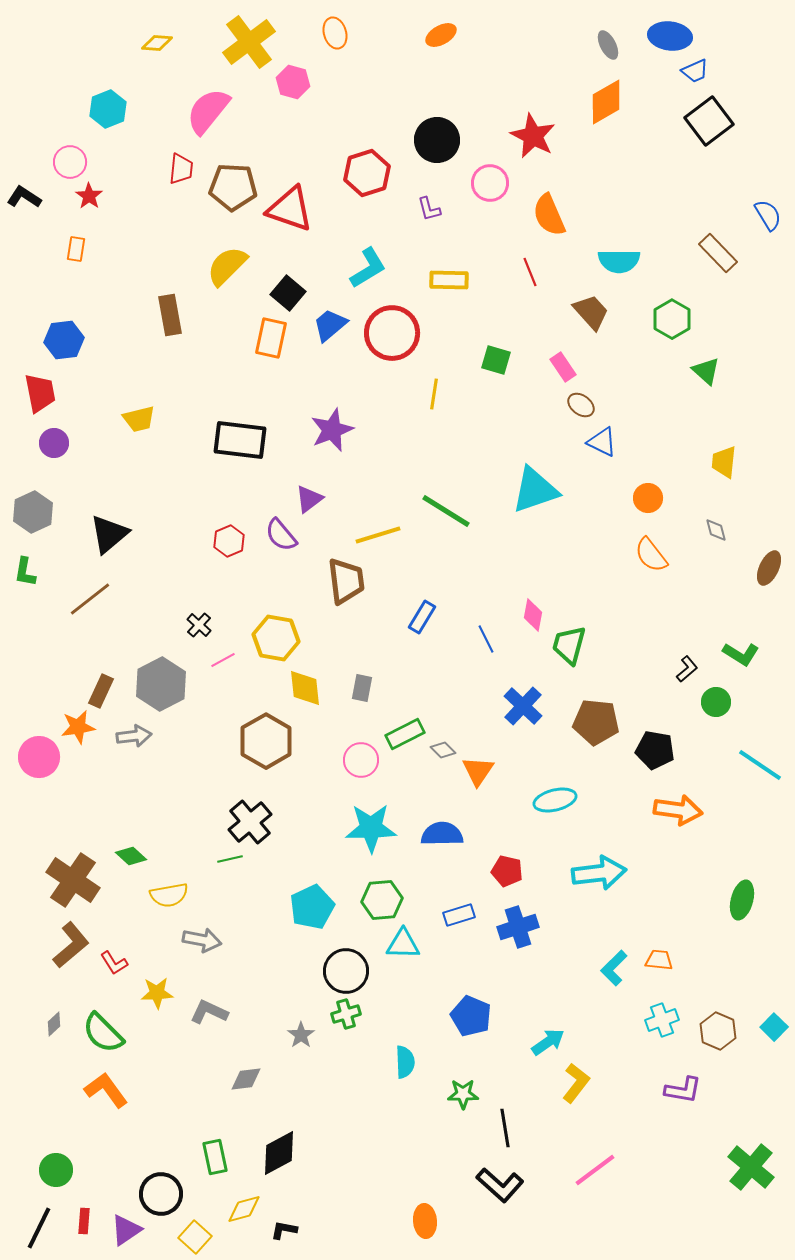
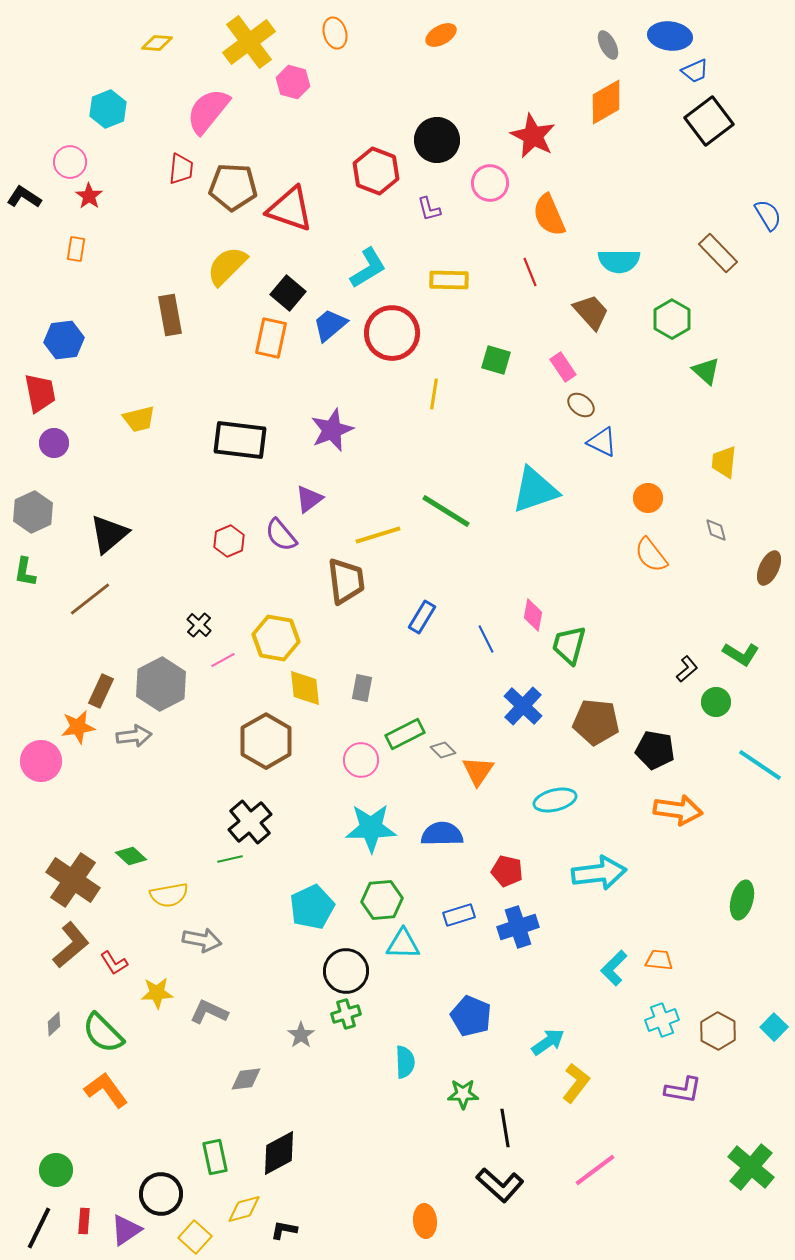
red hexagon at (367, 173): moved 9 px right, 2 px up; rotated 21 degrees counterclockwise
pink circle at (39, 757): moved 2 px right, 4 px down
brown hexagon at (718, 1031): rotated 6 degrees clockwise
